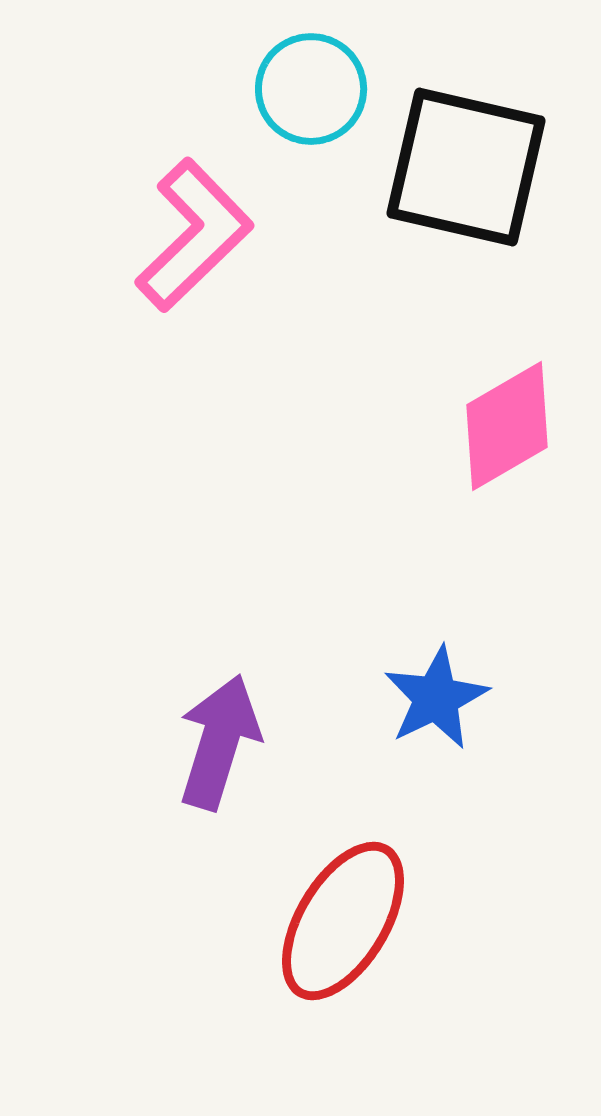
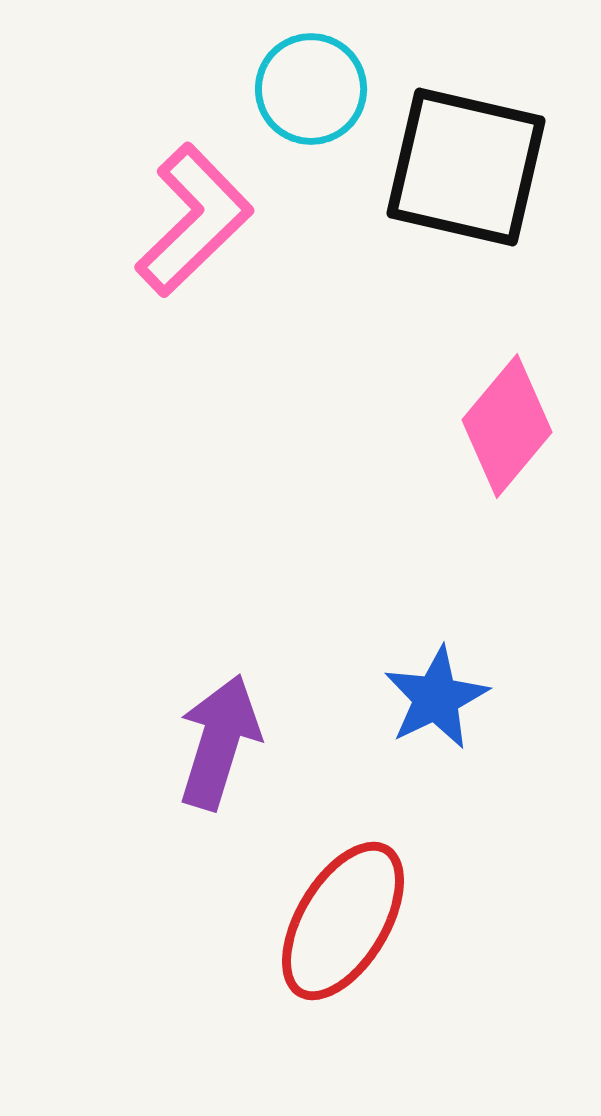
pink L-shape: moved 15 px up
pink diamond: rotated 20 degrees counterclockwise
